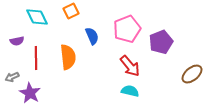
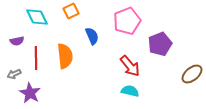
pink pentagon: moved 8 px up
purple pentagon: moved 1 px left, 2 px down
orange semicircle: moved 3 px left, 1 px up
gray arrow: moved 2 px right, 3 px up
